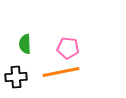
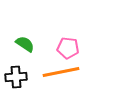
green semicircle: rotated 126 degrees clockwise
